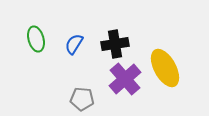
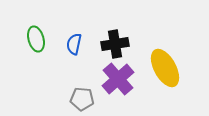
blue semicircle: rotated 20 degrees counterclockwise
purple cross: moved 7 px left
